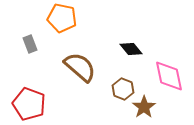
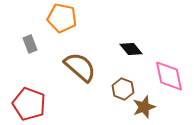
brown star: rotated 15 degrees clockwise
